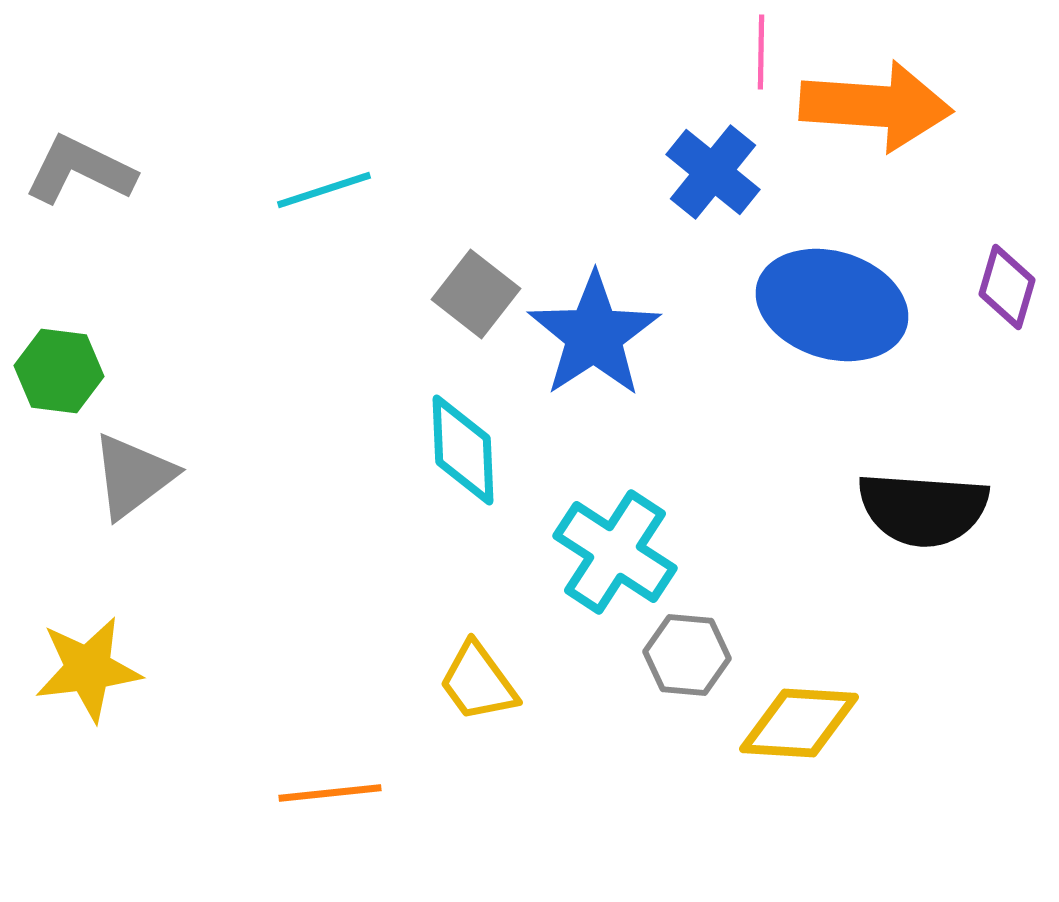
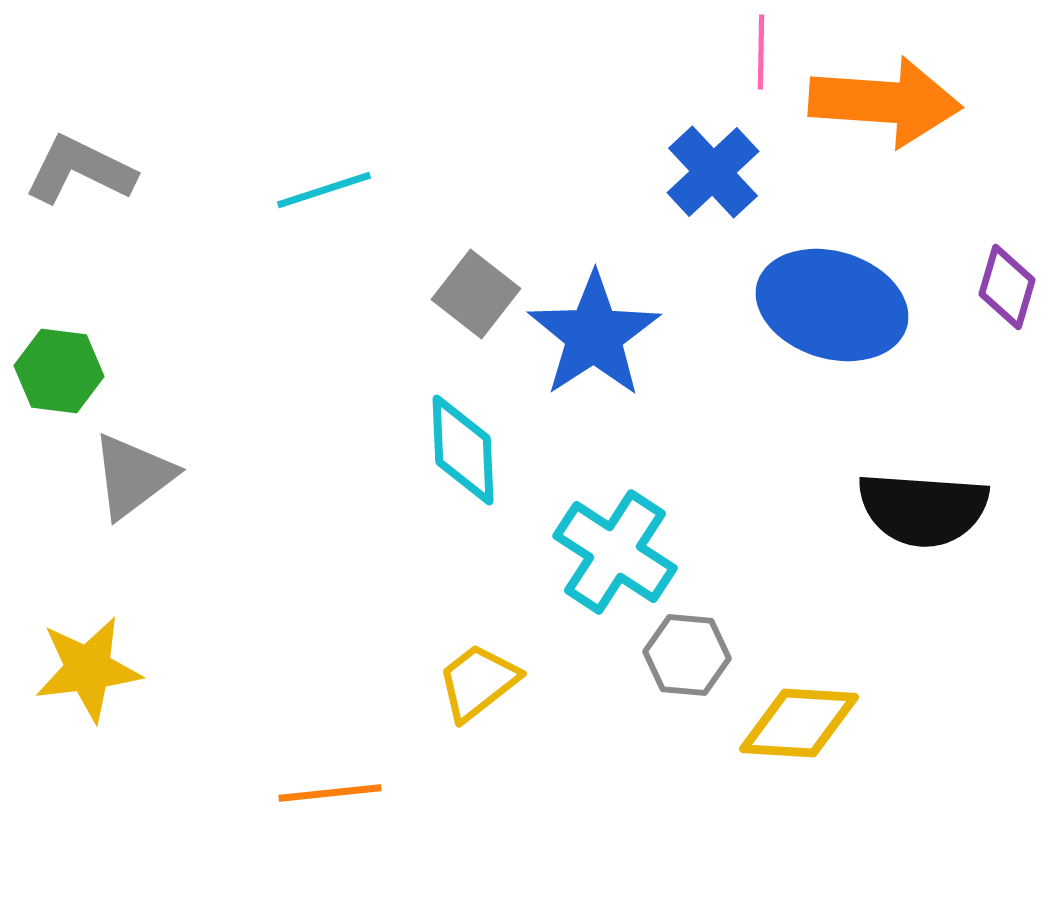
orange arrow: moved 9 px right, 4 px up
blue cross: rotated 8 degrees clockwise
yellow trapezoid: rotated 88 degrees clockwise
